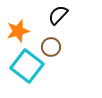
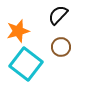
brown circle: moved 10 px right
cyan square: moved 1 px left, 2 px up
